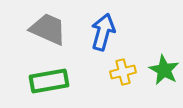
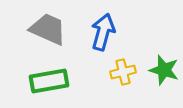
green star: rotated 12 degrees counterclockwise
